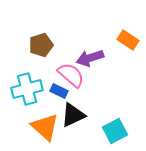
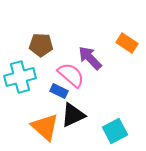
orange rectangle: moved 1 px left, 3 px down
brown pentagon: rotated 20 degrees clockwise
purple arrow: rotated 64 degrees clockwise
cyan cross: moved 7 px left, 12 px up
